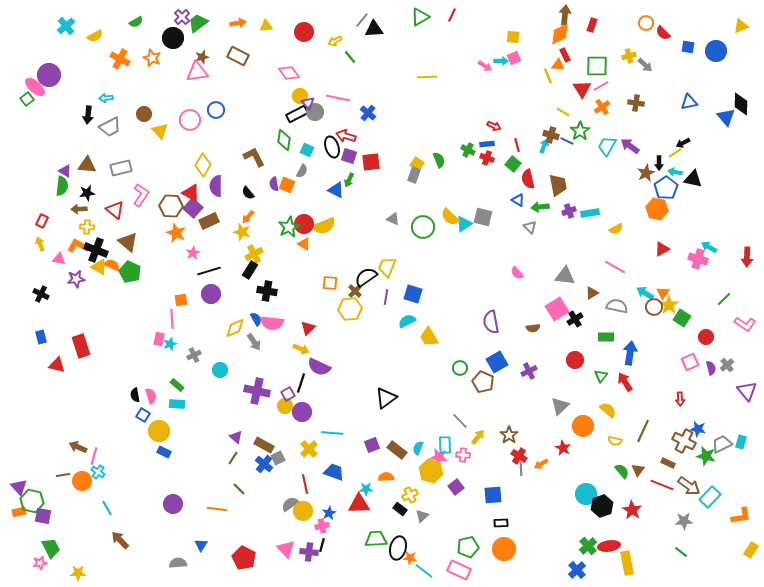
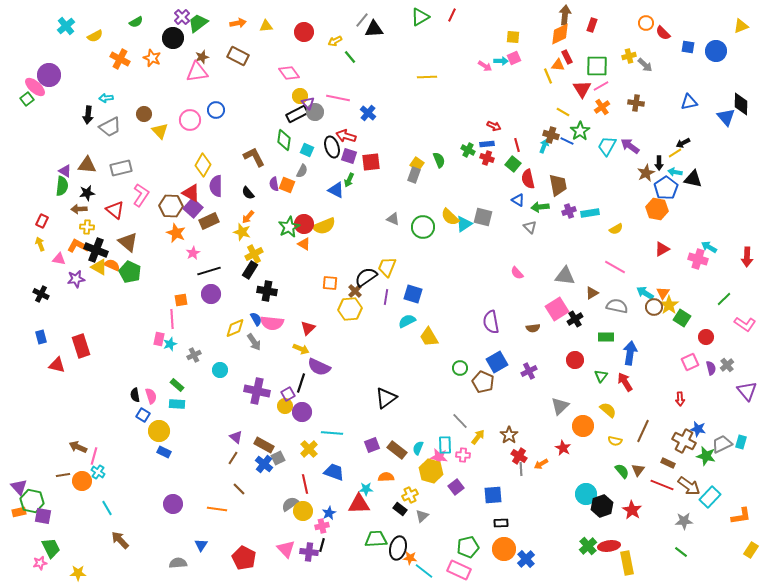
red rectangle at (565, 55): moved 2 px right, 2 px down
blue cross at (577, 570): moved 51 px left, 11 px up
